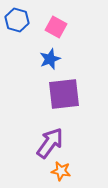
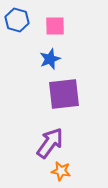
pink square: moved 1 px left, 1 px up; rotated 30 degrees counterclockwise
